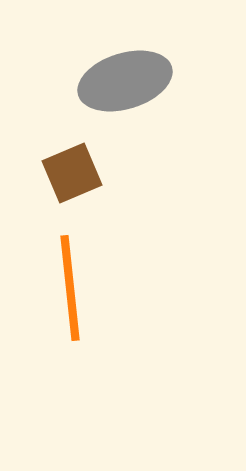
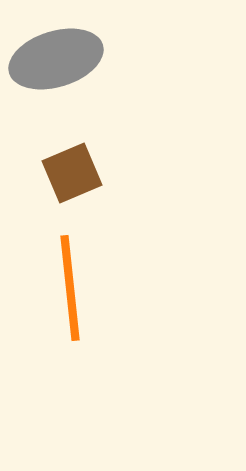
gray ellipse: moved 69 px left, 22 px up
